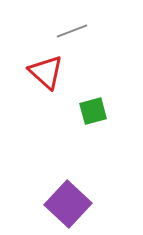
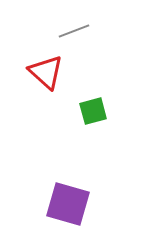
gray line: moved 2 px right
purple square: rotated 27 degrees counterclockwise
